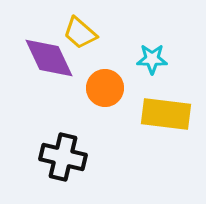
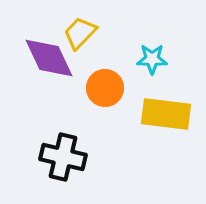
yellow trapezoid: rotated 93 degrees clockwise
